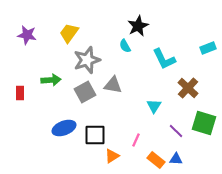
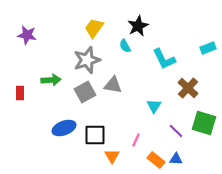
yellow trapezoid: moved 25 px right, 5 px up
orange triangle: rotated 28 degrees counterclockwise
